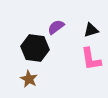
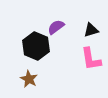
black hexagon: moved 1 px right, 2 px up; rotated 16 degrees clockwise
